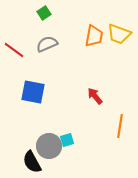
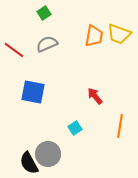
cyan square: moved 8 px right, 12 px up; rotated 16 degrees counterclockwise
gray circle: moved 1 px left, 8 px down
black semicircle: moved 3 px left, 1 px down
